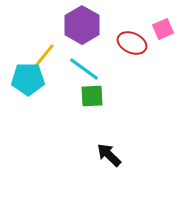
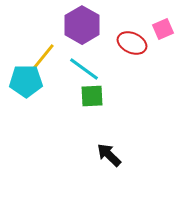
cyan pentagon: moved 2 px left, 2 px down
